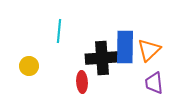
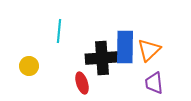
red ellipse: moved 1 px down; rotated 15 degrees counterclockwise
